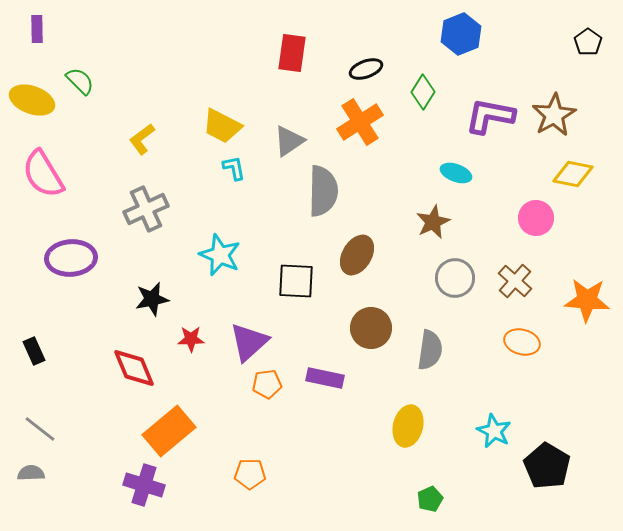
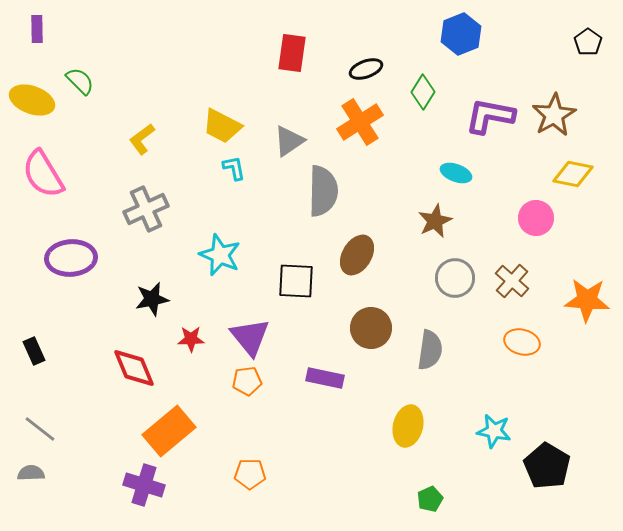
brown star at (433, 222): moved 2 px right, 1 px up
brown cross at (515, 281): moved 3 px left
purple triangle at (249, 342): moved 1 px right, 5 px up; rotated 27 degrees counterclockwise
orange pentagon at (267, 384): moved 20 px left, 3 px up
cyan star at (494, 431): rotated 16 degrees counterclockwise
